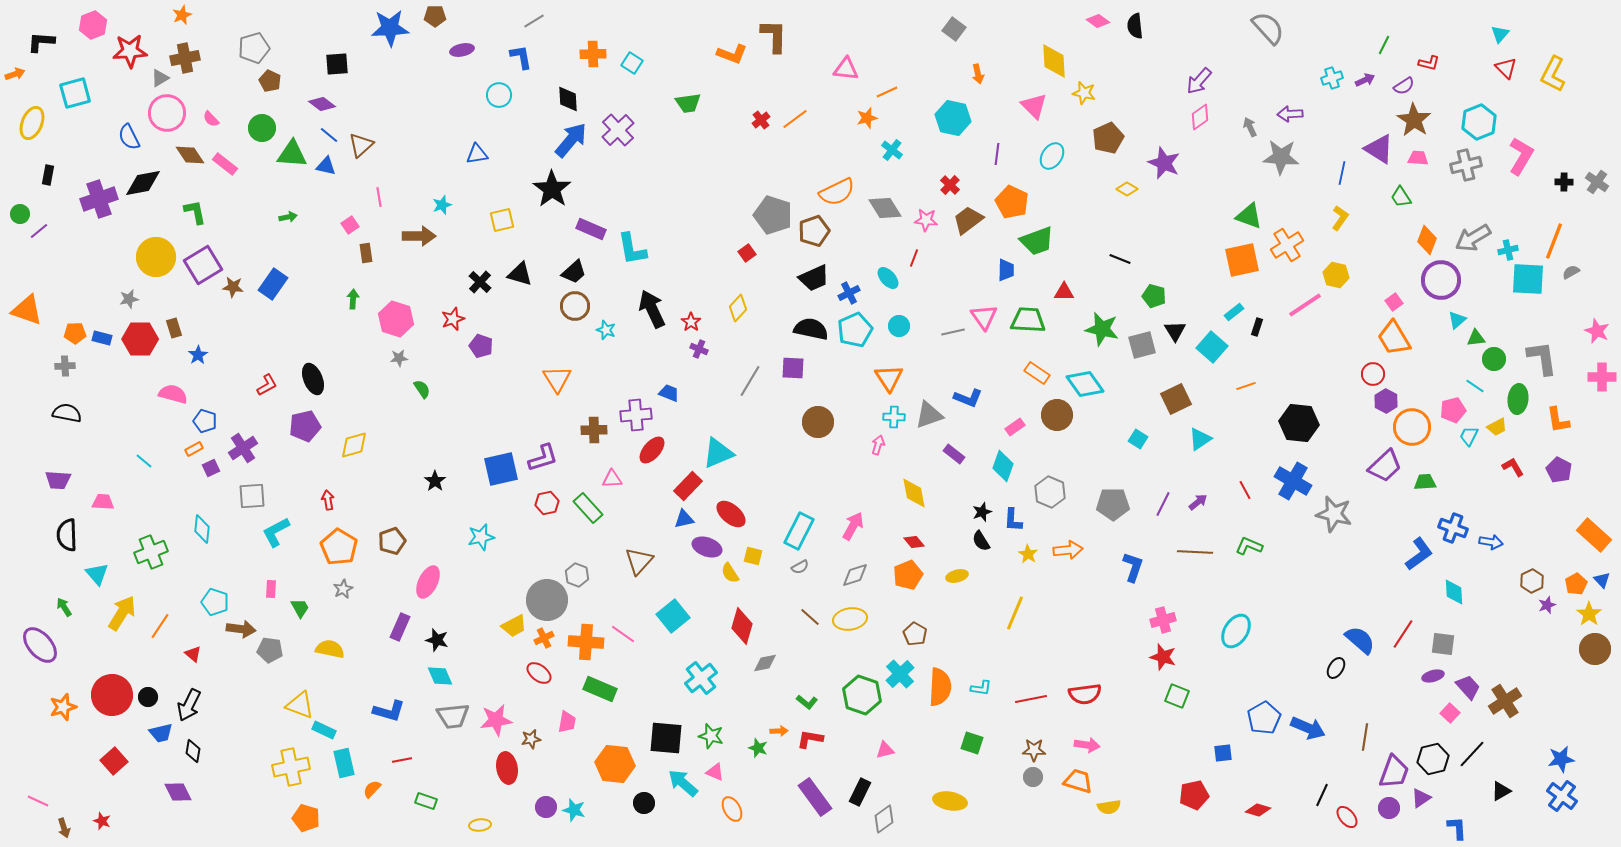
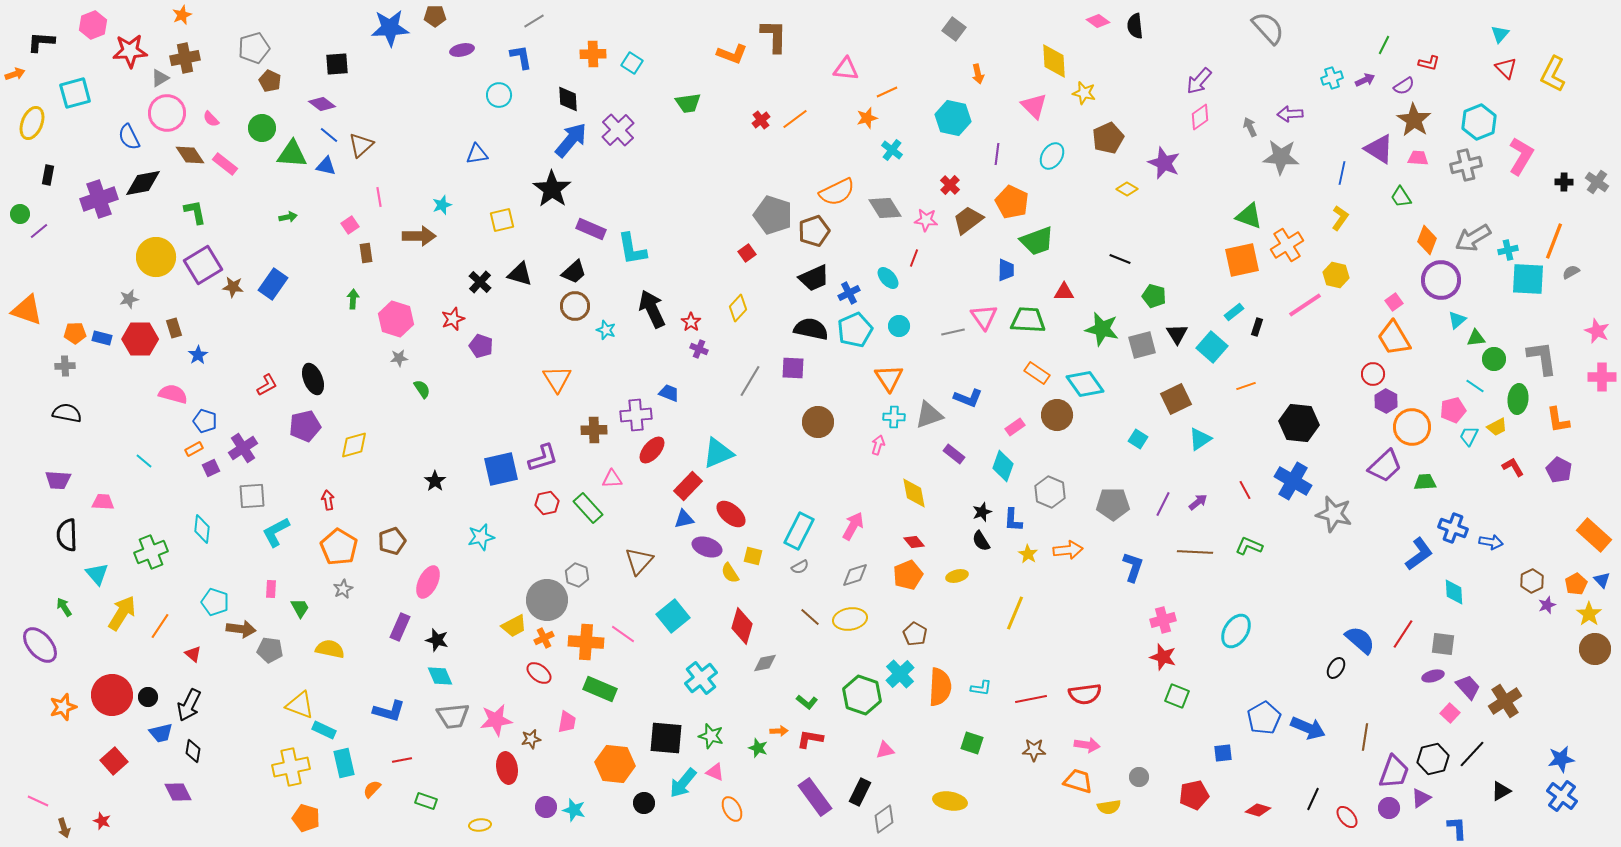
black triangle at (1175, 331): moved 2 px right, 3 px down
gray circle at (1033, 777): moved 106 px right
cyan arrow at (683, 783): rotated 92 degrees counterclockwise
black line at (1322, 795): moved 9 px left, 4 px down
